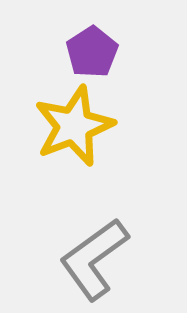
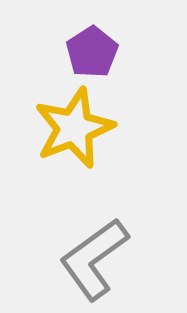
yellow star: moved 2 px down
